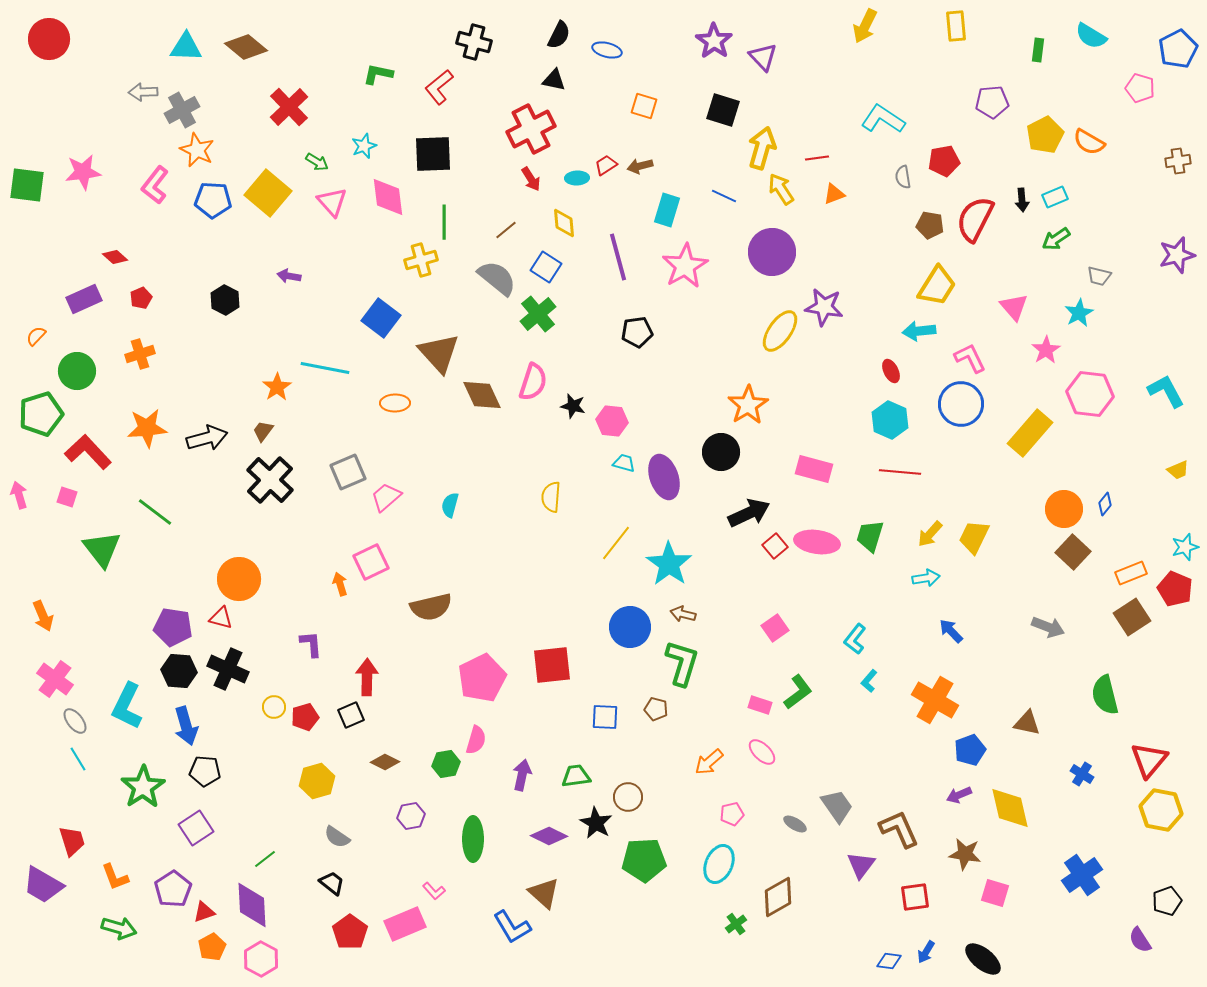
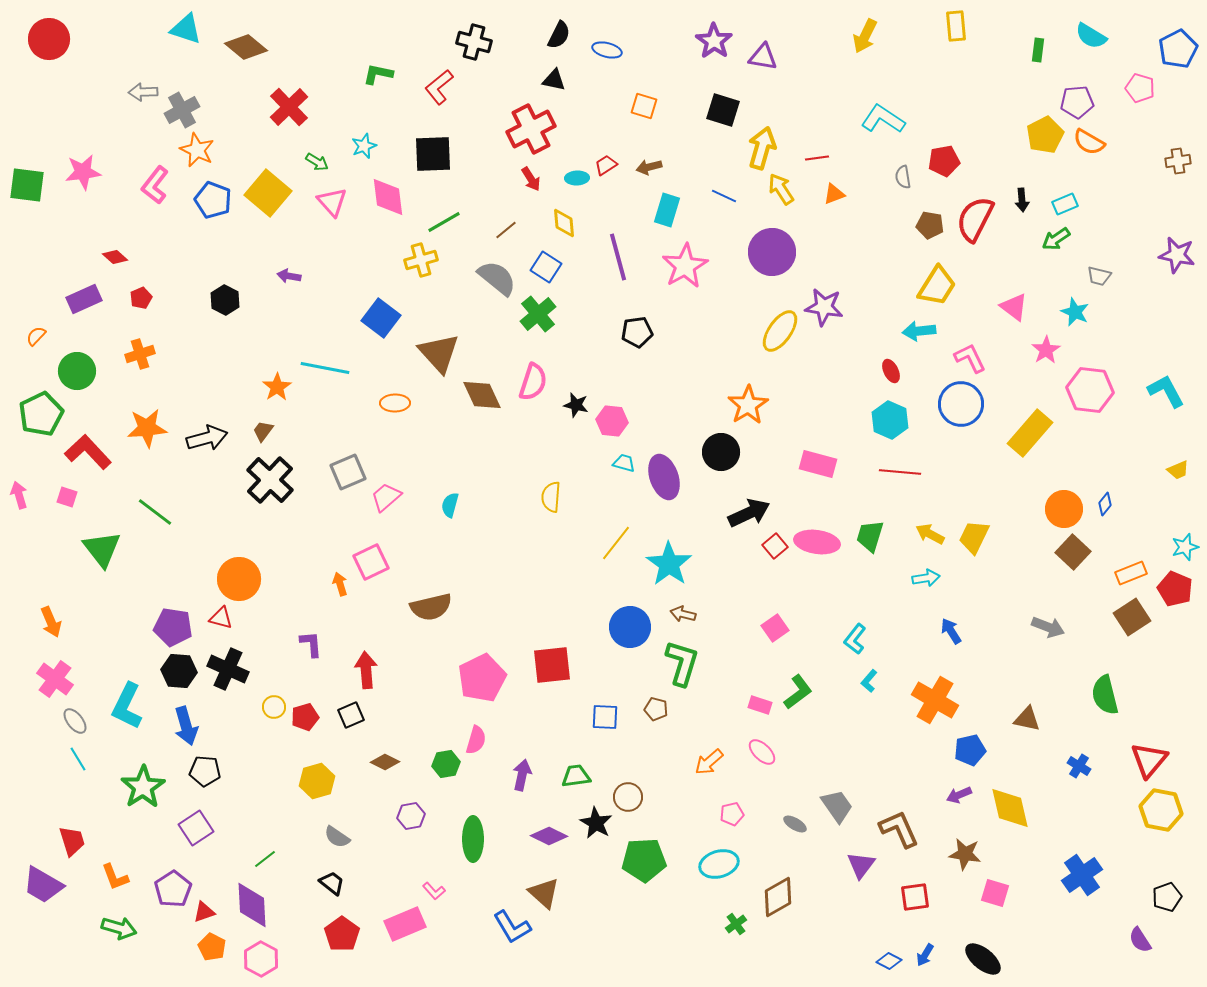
yellow arrow at (865, 26): moved 10 px down
cyan triangle at (186, 47): moved 18 px up; rotated 16 degrees clockwise
purple triangle at (763, 57): rotated 36 degrees counterclockwise
purple pentagon at (992, 102): moved 85 px right
brown arrow at (640, 166): moved 9 px right, 1 px down
cyan rectangle at (1055, 197): moved 10 px right, 7 px down
blue pentagon at (213, 200): rotated 18 degrees clockwise
green line at (444, 222): rotated 60 degrees clockwise
purple star at (1177, 255): rotated 27 degrees clockwise
pink triangle at (1014, 307): rotated 12 degrees counterclockwise
cyan star at (1079, 313): moved 4 px left, 1 px up; rotated 20 degrees counterclockwise
pink hexagon at (1090, 394): moved 4 px up
black star at (573, 406): moved 3 px right, 1 px up
green pentagon at (41, 414): rotated 9 degrees counterclockwise
pink rectangle at (814, 469): moved 4 px right, 5 px up
yellow arrow at (930, 534): rotated 76 degrees clockwise
orange arrow at (43, 616): moved 8 px right, 6 px down
blue arrow at (951, 631): rotated 12 degrees clockwise
red arrow at (367, 677): moved 1 px left, 7 px up; rotated 6 degrees counterclockwise
brown triangle at (1027, 723): moved 4 px up
blue pentagon at (970, 750): rotated 8 degrees clockwise
blue cross at (1082, 774): moved 3 px left, 8 px up
cyan ellipse at (719, 864): rotated 51 degrees clockwise
black pentagon at (1167, 901): moved 4 px up
red pentagon at (350, 932): moved 8 px left, 2 px down
orange pentagon at (212, 947): rotated 16 degrees counterclockwise
blue arrow at (926, 952): moved 1 px left, 3 px down
blue diamond at (889, 961): rotated 20 degrees clockwise
